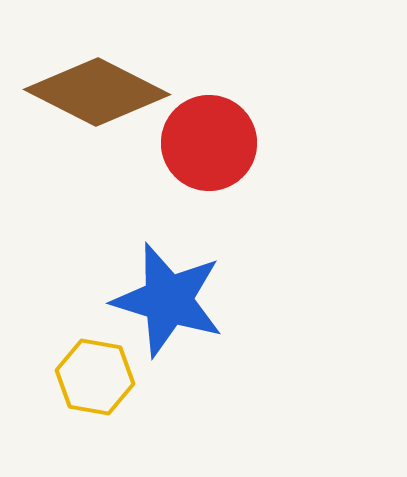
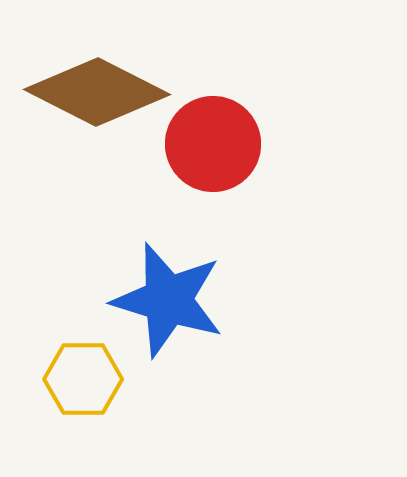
red circle: moved 4 px right, 1 px down
yellow hexagon: moved 12 px left, 2 px down; rotated 10 degrees counterclockwise
